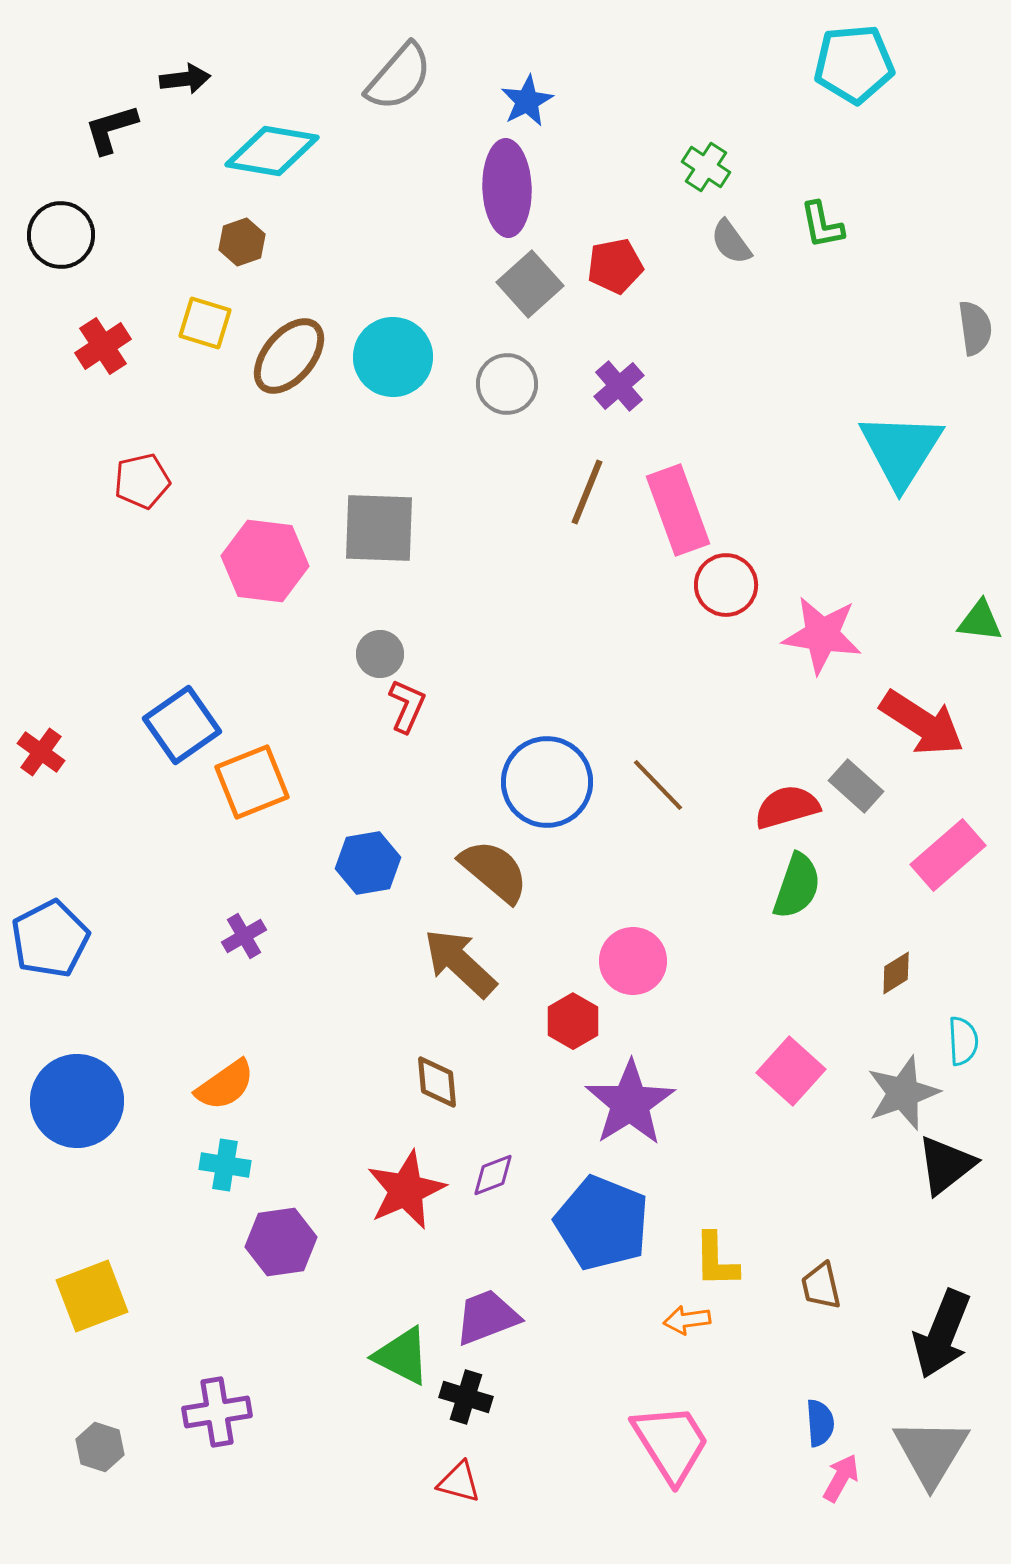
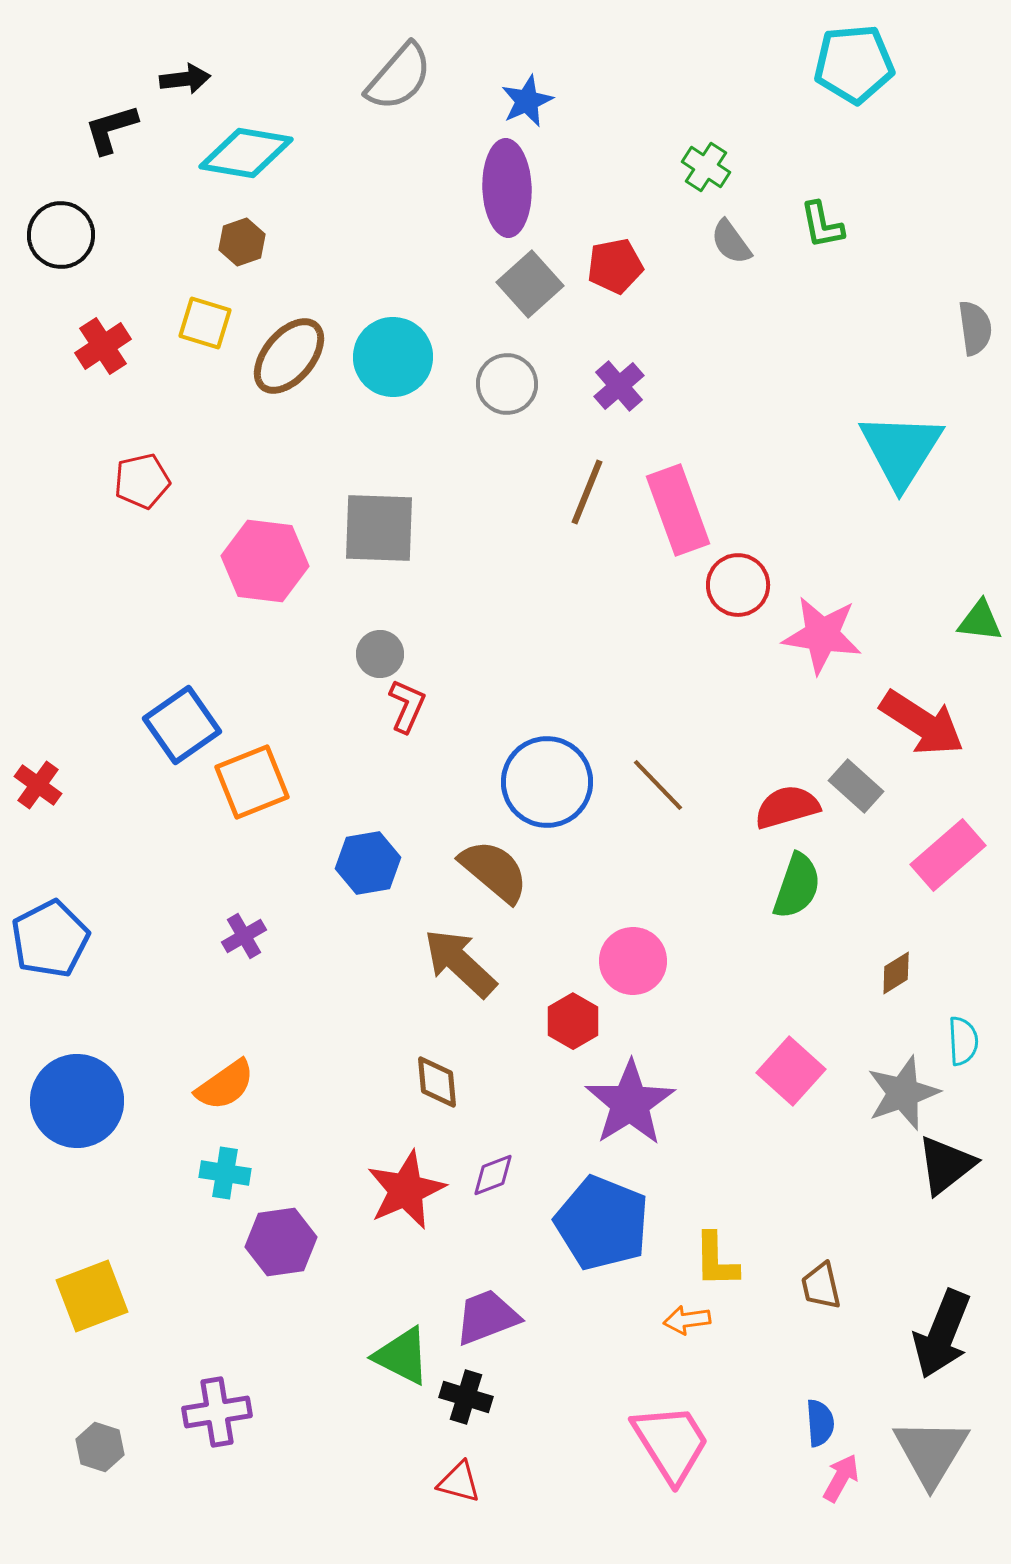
blue star at (527, 101): rotated 4 degrees clockwise
cyan diamond at (272, 151): moved 26 px left, 2 px down
red circle at (726, 585): moved 12 px right
red cross at (41, 752): moved 3 px left, 33 px down
cyan cross at (225, 1165): moved 8 px down
